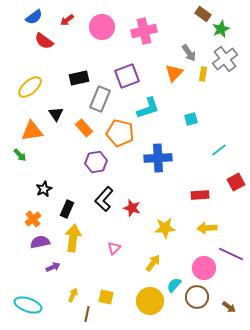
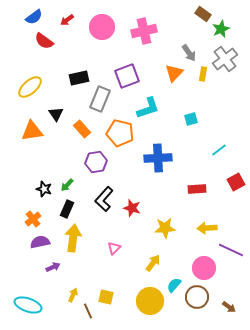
orange rectangle at (84, 128): moved 2 px left, 1 px down
green arrow at (20, 155): moved 47 px right, 30 px down; rotated 88 degrees clockwise
black star at (44, 189): rotated 28 degrees counterclockwise
red rectangle at (200, 195): moved 3 px left, 6 px up
purple line at (231, 254): moved 4 px up
brown line at (87, 314): moved 1 px right, 3 px up; rotated 35 degrees counterclockwise
